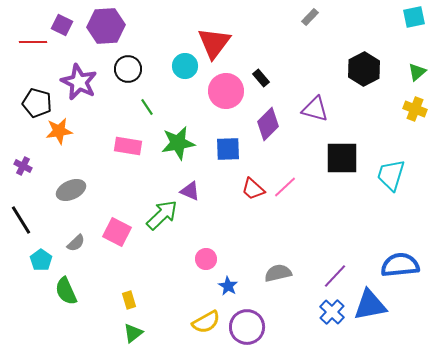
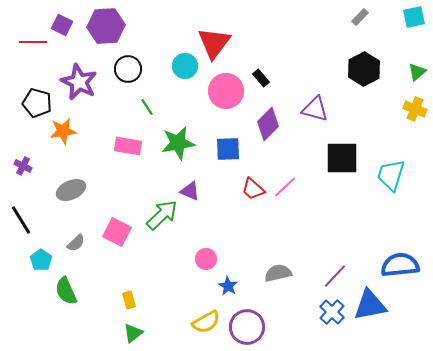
gray rectangle at (310, 17): moved 50 px right
orange star at (59, 131): moved 4 px right
